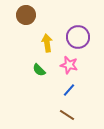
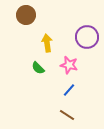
purple circle: moved 9 px right
green semicircle: moved 1 px left, 2 px up
